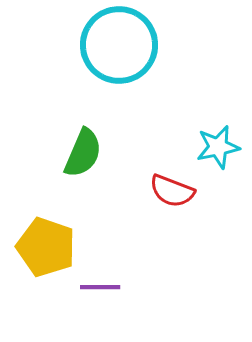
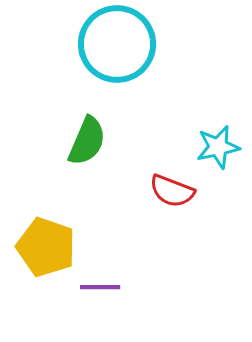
cyan circle: moved 2 px left, 1 px up
green semicircle: moved 4 px right, 12 px up
